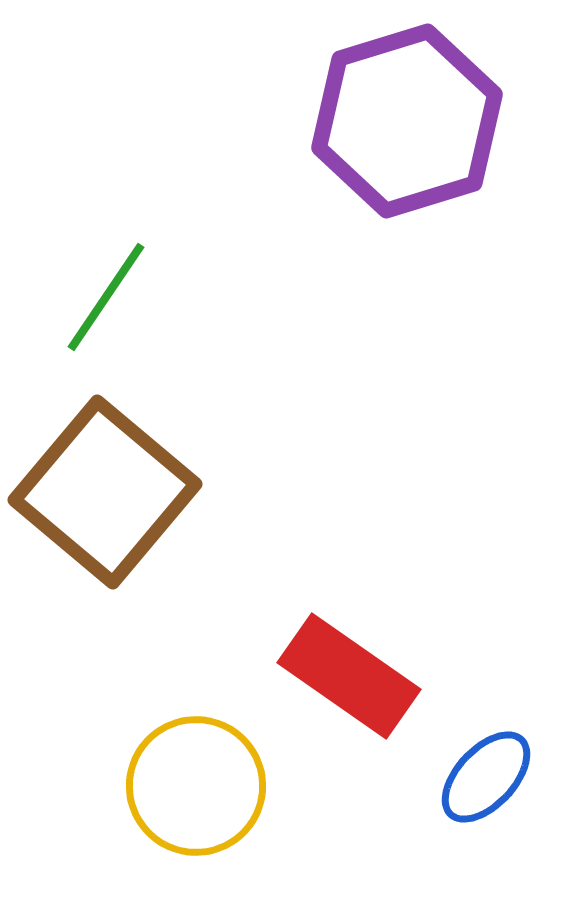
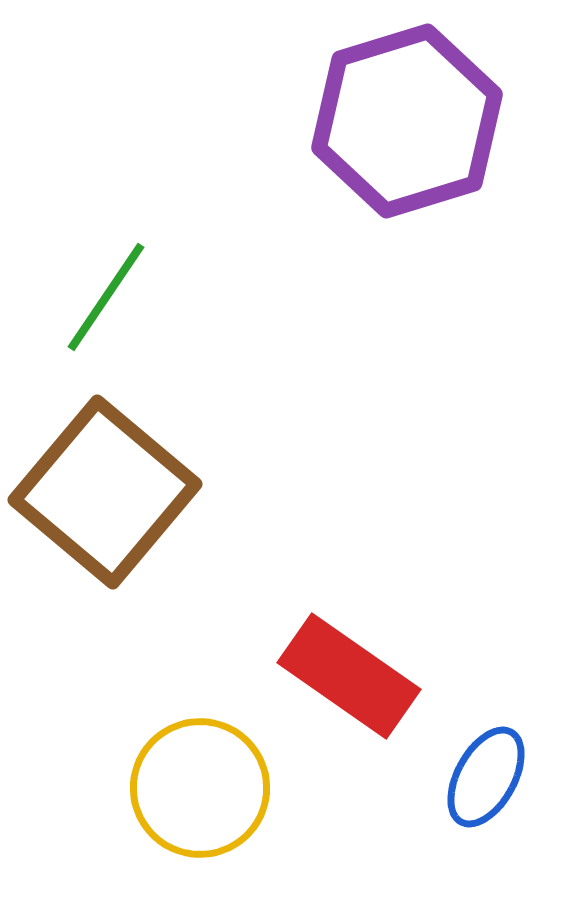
blue ellipse: rotated 14 degrees counterclockwise
yellow circle: moved 4 px right, 2 px down
